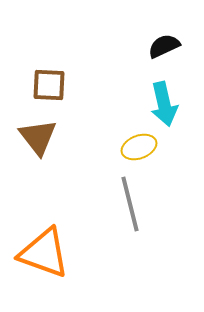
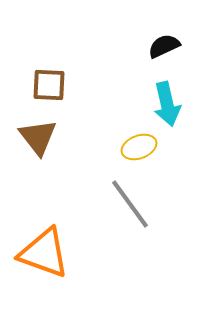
cyan arrow: moved 3 px right
gray line: rotated 22 degrees counterclockwise
